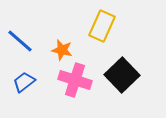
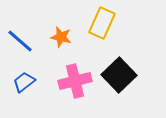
yellow rectangle: moved 3 px up
orange star: moved 1 px left, 13 px up
black square: moved 3 px left
pink cross: moved 1 px down; rotated 32 degrees counterclockwise
